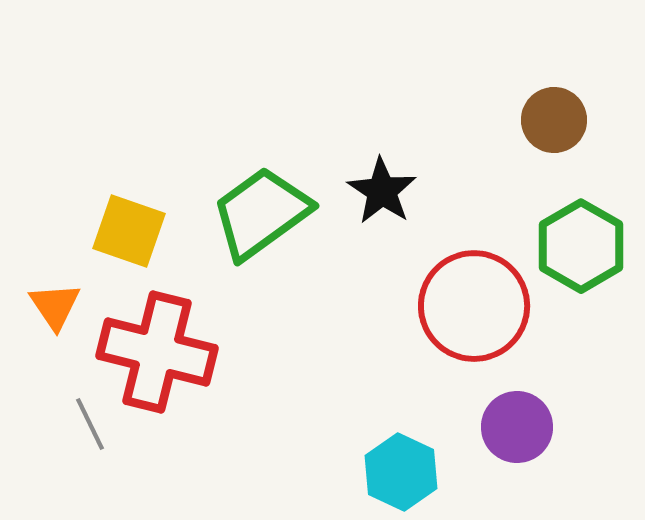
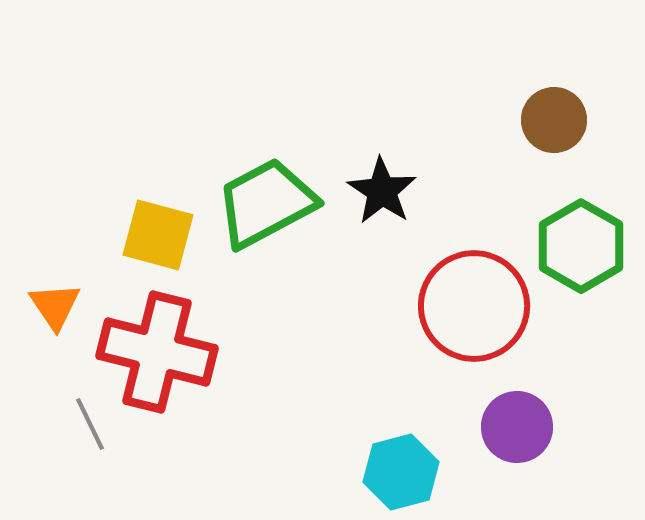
green trapezoid: moved 5 px right, 10 px up; rotated 8 degrees clockwise
yellow square: moved 29 px right, 4 px down; rotated 4 degrees counterclockwise
cyan hexagon: rotated 20 degrees clockwise
